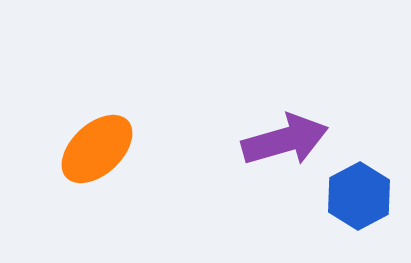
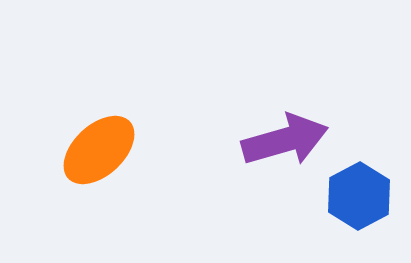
orange ellipse: moved 2 px right, 1 px down
